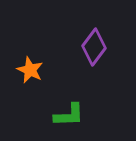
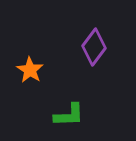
orange star: rotated 8 degrees clockwise
